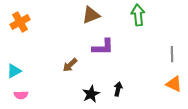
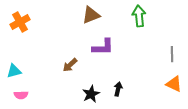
green arrow: moved 1 px right, 1 px down
cyan triangle: rotated 14 degrees clockwise
